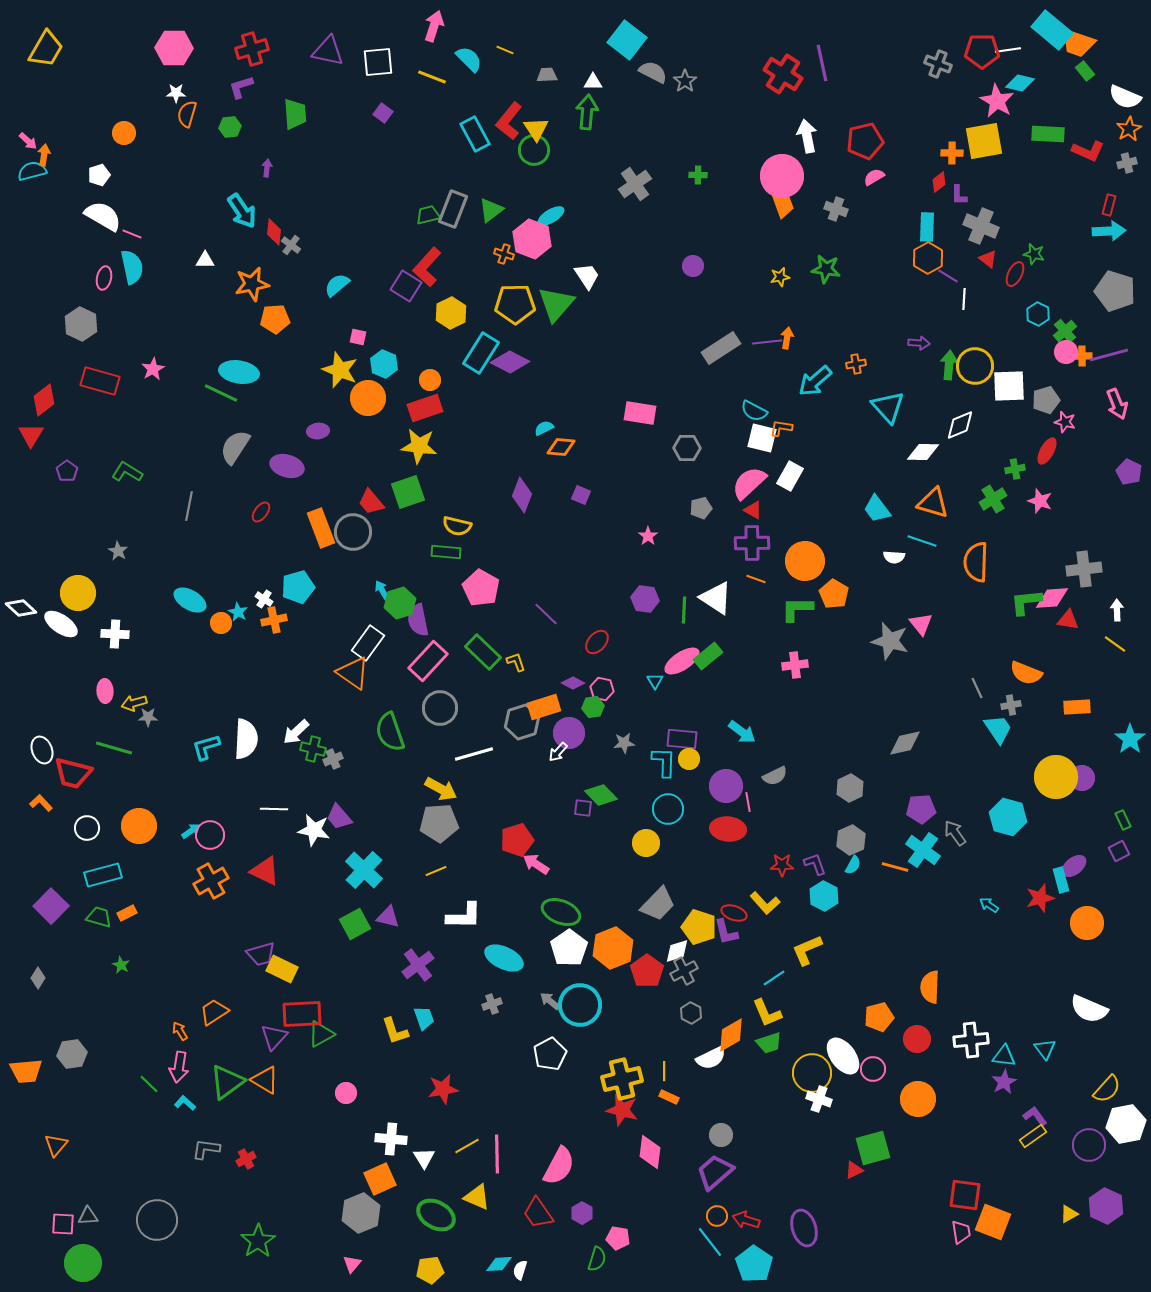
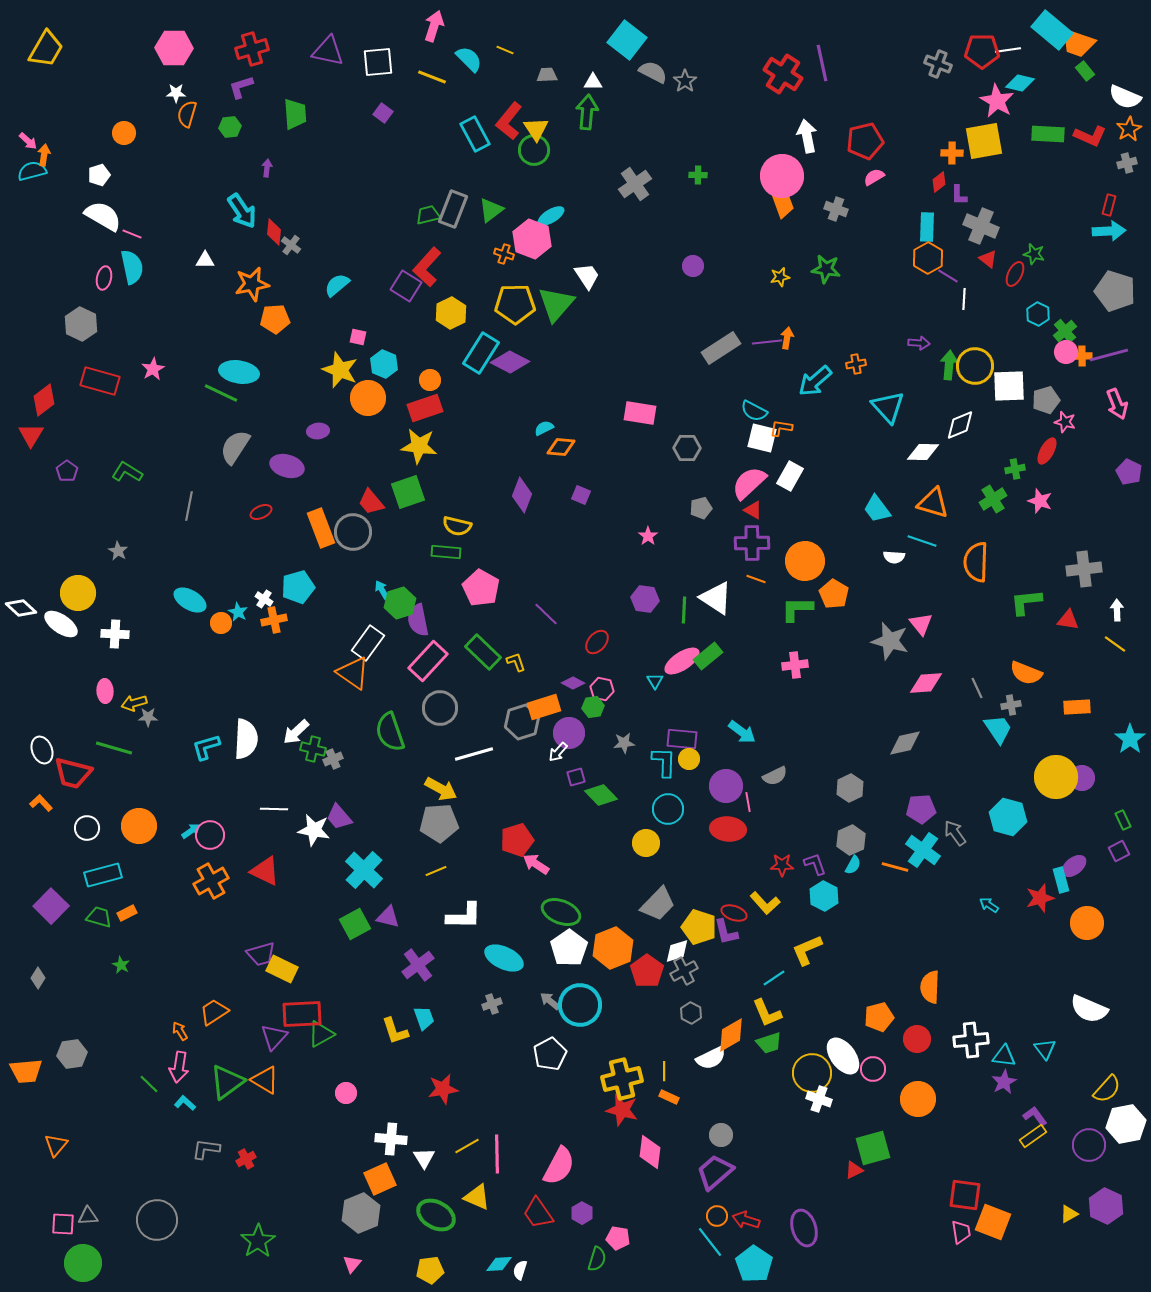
red L-shape at (1088, 151): moved 2 px right, 15 px up
red ellipse at (261, 512): rotated 30 degrees clockwise
pink diamond at (1052, 598): moved 126 px left, 85 px down
purple square at (583, 808): moved 7 px left, 31 px up; rotated 24 degrees counterclockwise
